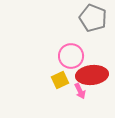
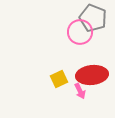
pink circle: moved 9 px right, 24 px up
yellow square: moved 1 px left, 1 px up
